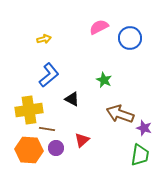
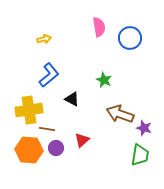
pink semicircle: rotated 108 degrees clockwise
